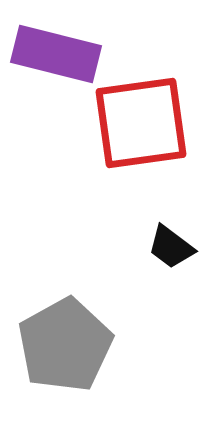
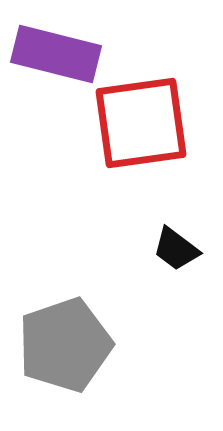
black trapezoid: moved 5 px right, 2 px down
gray pentagon: rotated 10 degrees clockwise
